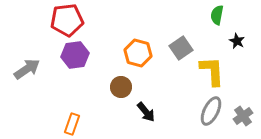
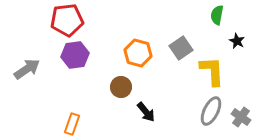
gray cross: moved 2 px left, 1 px down; rotated 18 degrees counterclockwise
